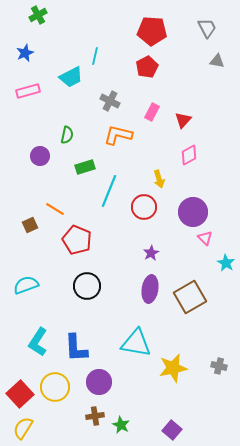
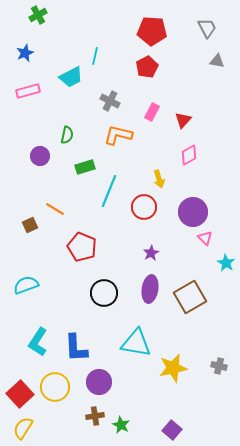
red pentagon at (77, 240): moved 5 px right, 7 px down
black circle at (87, 286): moved 17 px right, 7 px down
